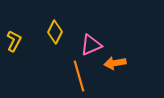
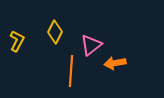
yellow L-shape: moved 3 px right
pink triangle: rotated 15 degrees counterclockwise
orange line: moved 8 px left, 5 px up; rotated 20 degrees clockwise
